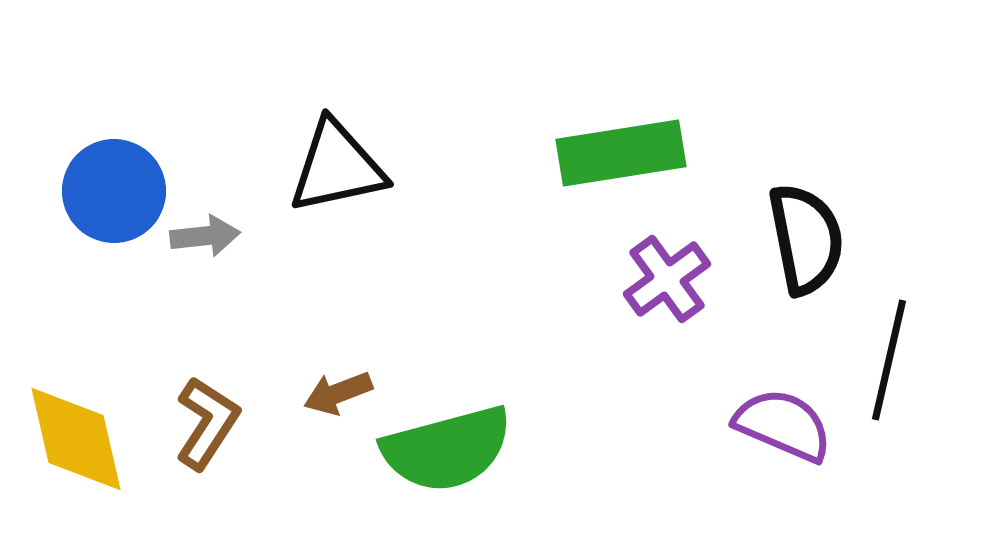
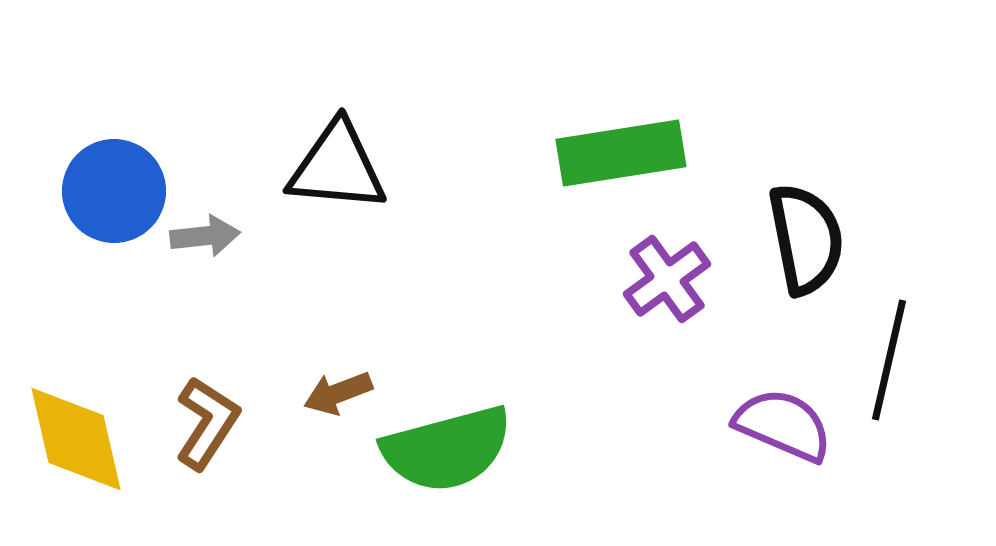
black triangle: rotated 17 degrees clockwise
